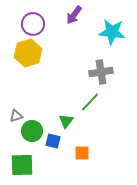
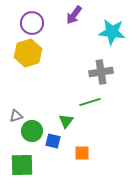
purple circle: moved 1 px left, 1 px up
green line: rotated 30 degrees clockwise
